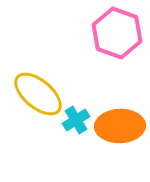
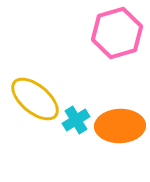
pink hexagon: rotated 24 degrees clockwise
yellow ellipse: moved 3 px left, 5 px down
